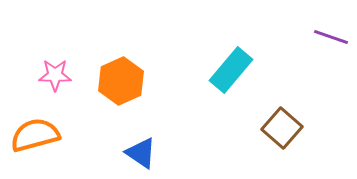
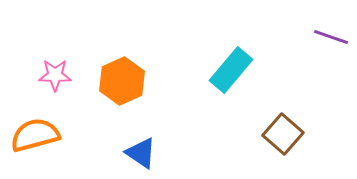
orange hexagon: moved 1 px right
brown square: moved 1 px right, 6 px down
